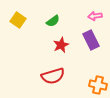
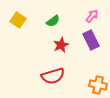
pink arrow: moved 3 px left; rotated 136 degrees clockwise
